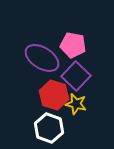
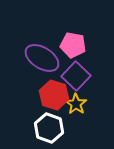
yellow star: rotated 20 degrees clockwise
